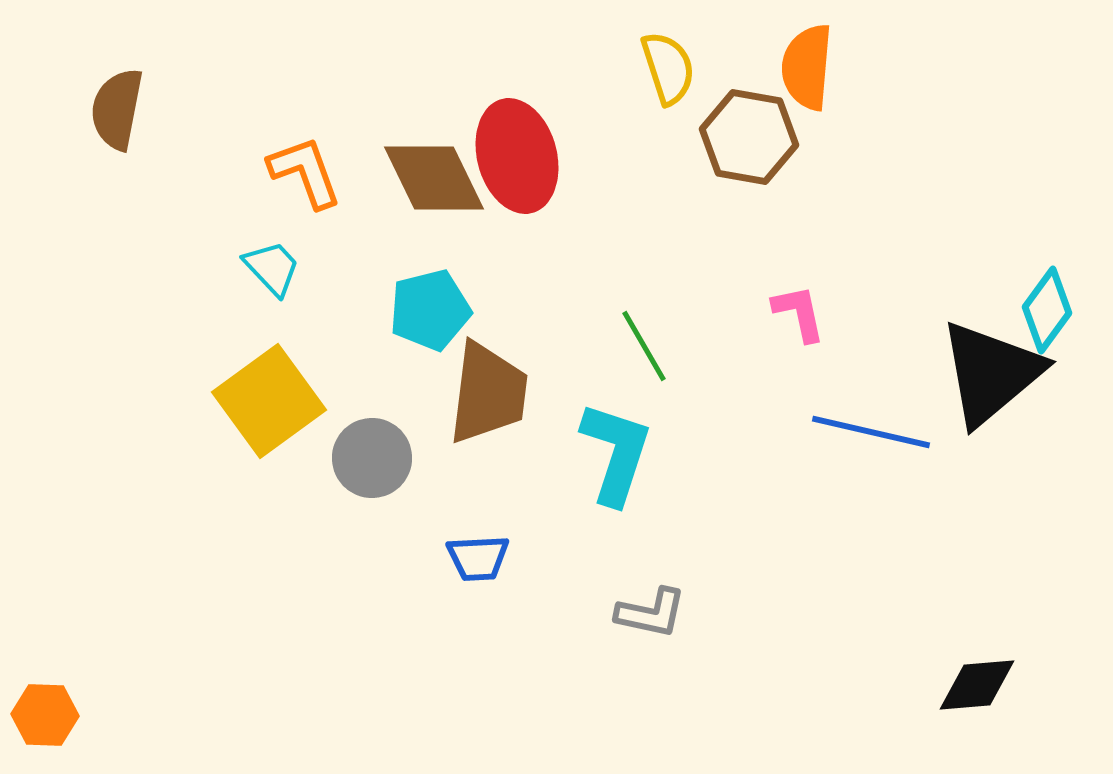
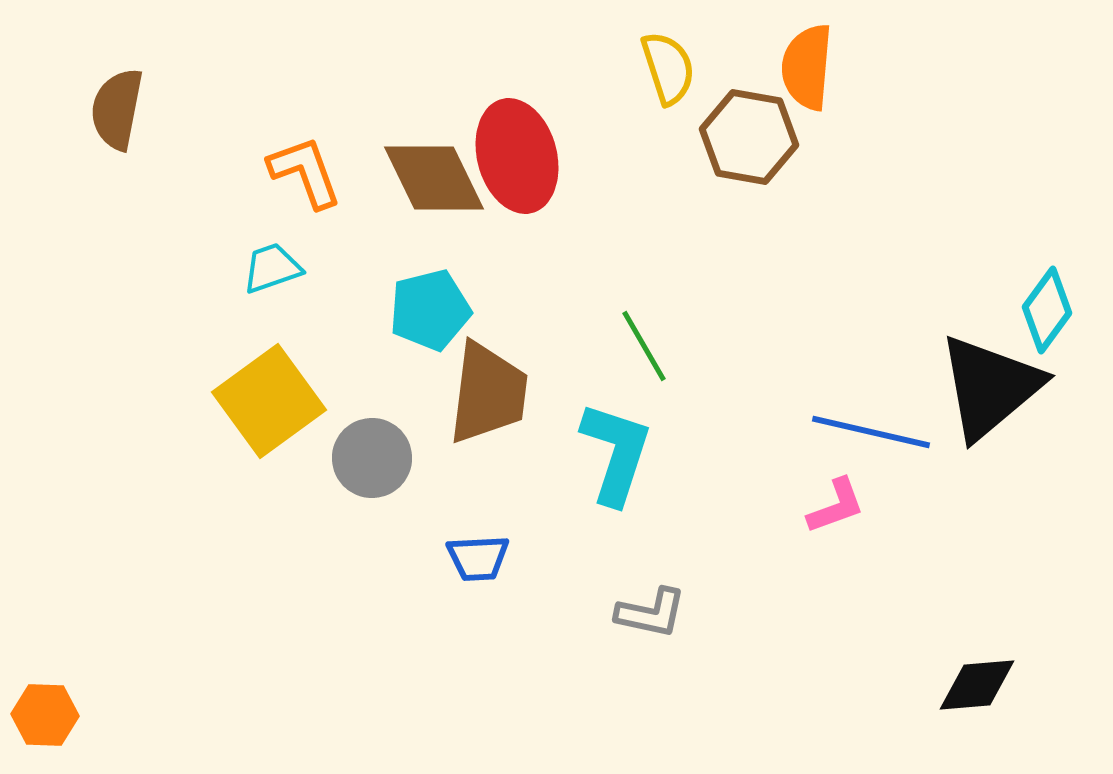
cyan trapezoid: rotated 66 degrees counterclockwise
pink L-shape: moved 37 px right, 193 px down; rotated 82 degrees clockwise
black triangle: moved 1 px left, 14 px down
